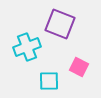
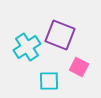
purple square: moved 11 px down
cyan cross: rotated 12 degrees counterclockwise
